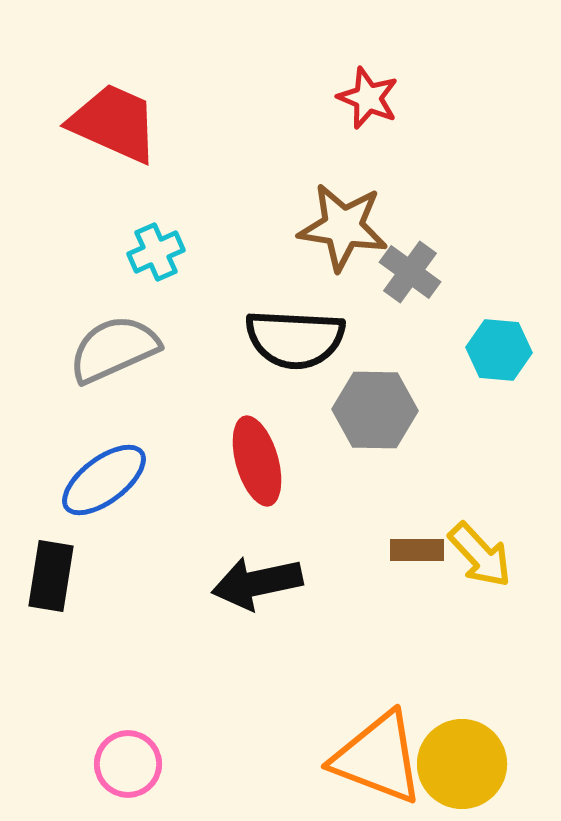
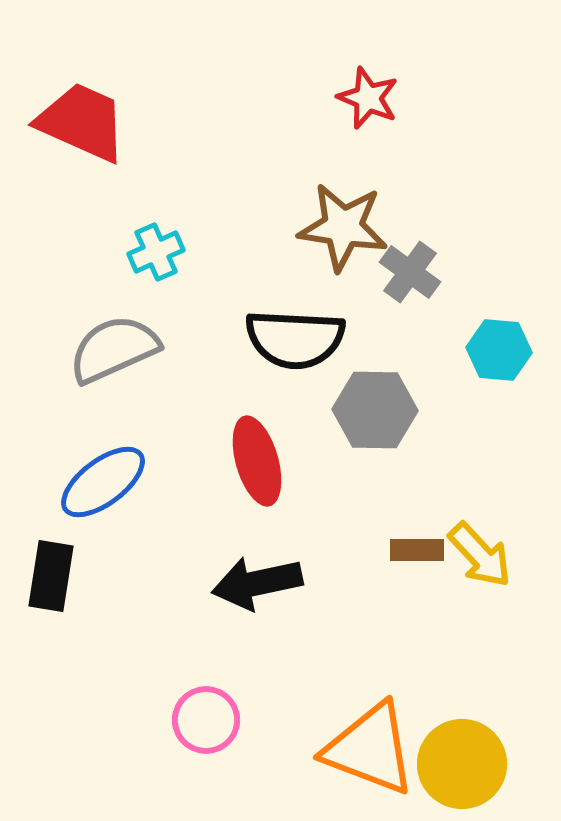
red trapezoid: moved 32 px left, 1 px up
blue ellipse: moved 1 px left, 2 px down
orange triangle: moved 8 px left, 9 px up
pink circle: moved 78 px right, 44 px up
